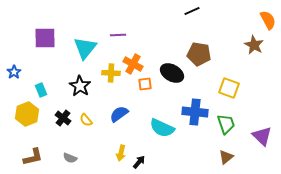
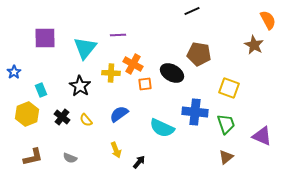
black cross: moved 1 px left, 1 px up
purple triangle: rotated 20 degrees counterclockwise
yellow arrow: moved 5 px left, 3 px up; rotated 35 degrees counterclockwise
